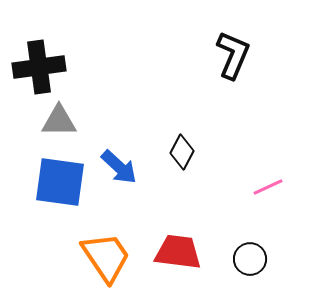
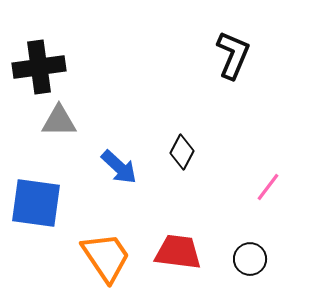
blue square: moved 24 px left, 21 px down
pink line: rotated 28 degrees counterclockwise
